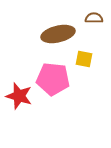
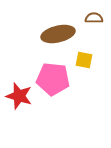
yellow square: moved 1 px down
